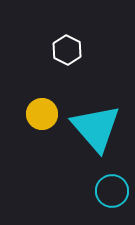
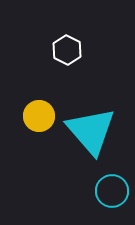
yellow circle: moved 3 px left, 2 px down
cyan triangle: moved 5 px left, 3 px down
